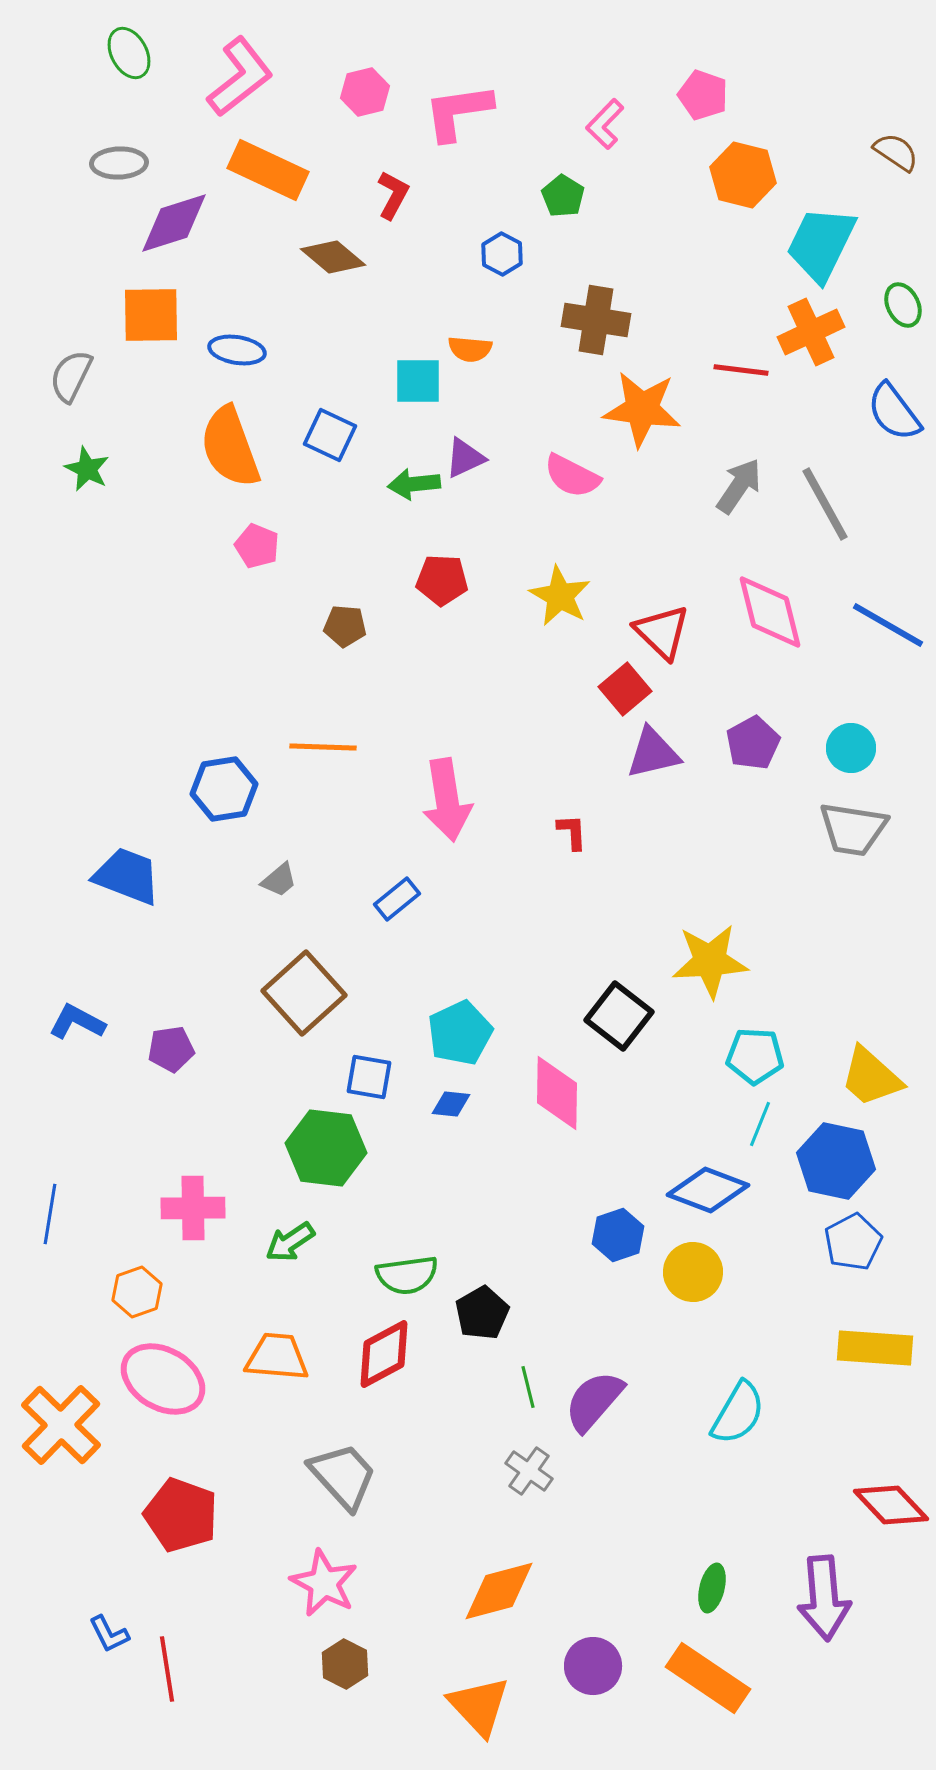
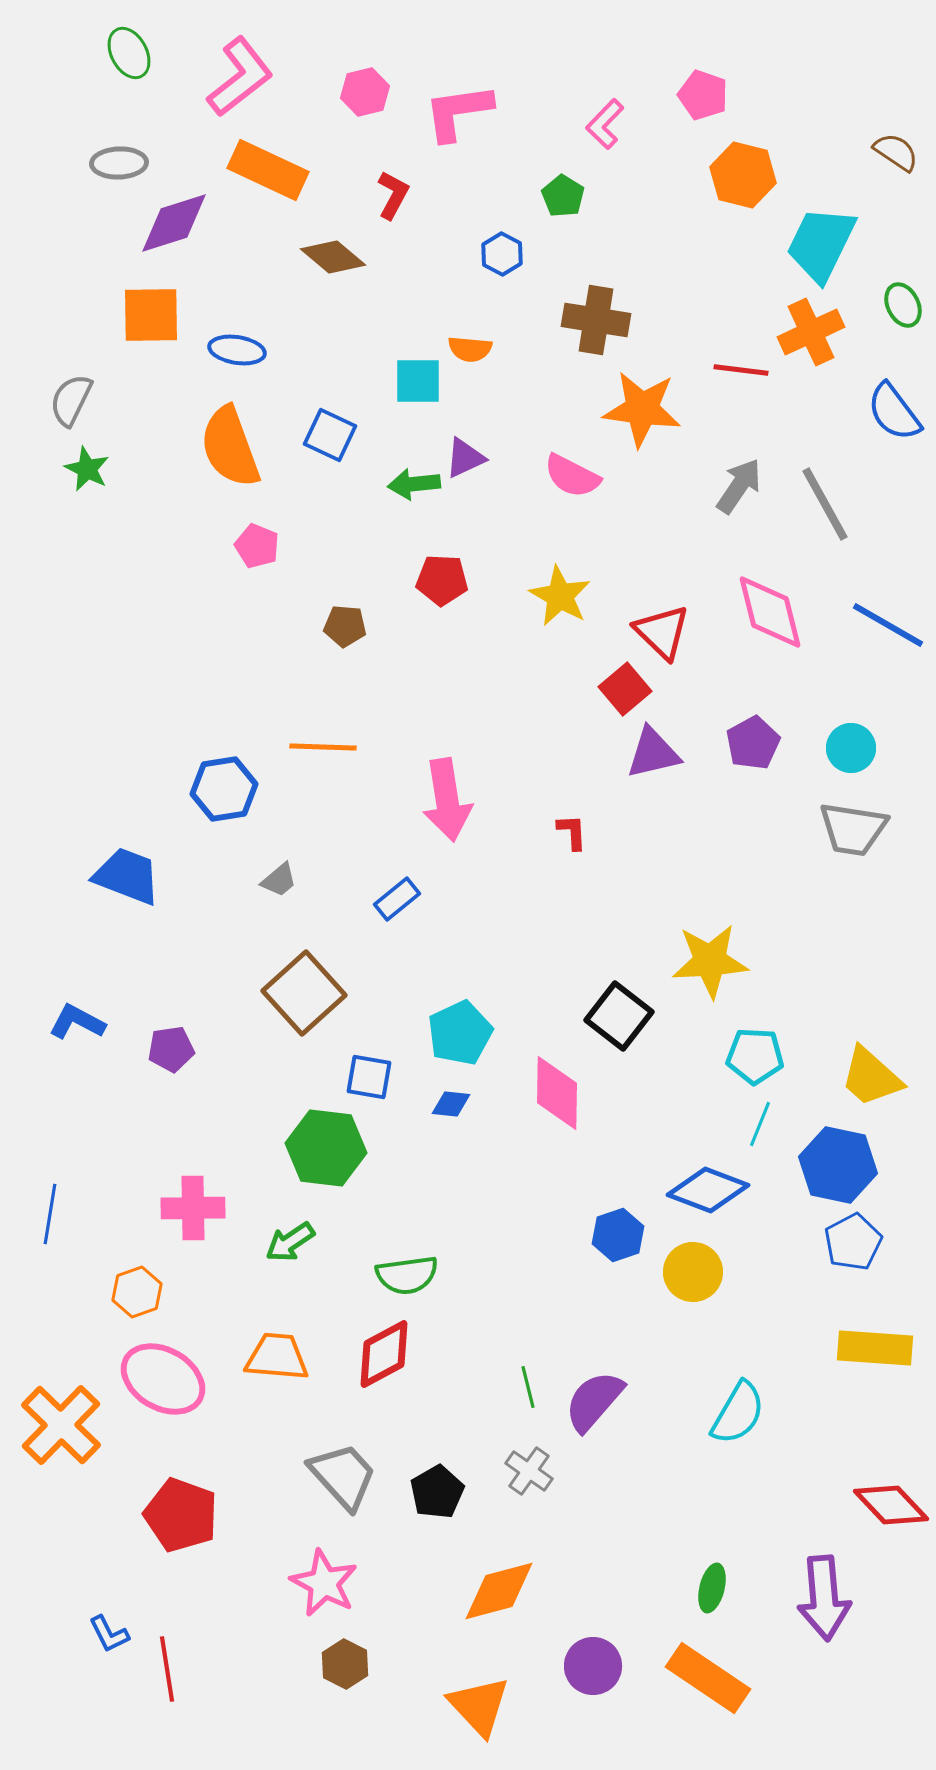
gray semicircle at (71, 376): moved 24 px down
blue hexagon at (836, 1161): moved 2 px right, 4 px down
black pentagon at (482, 1313): moved 45 px left, 179 px down
